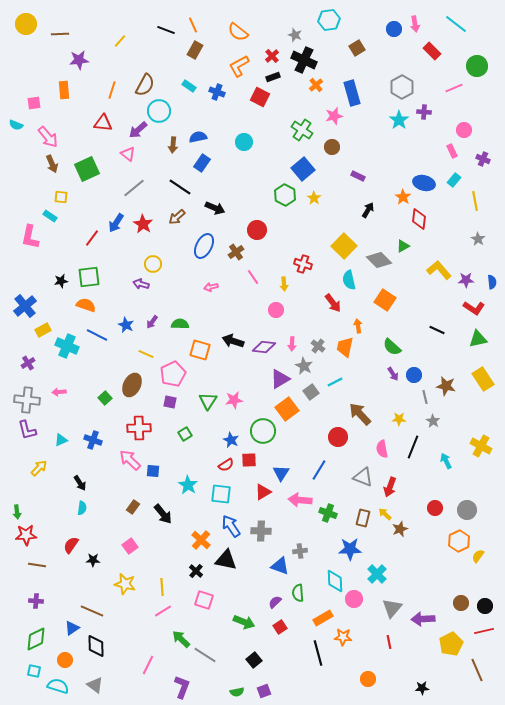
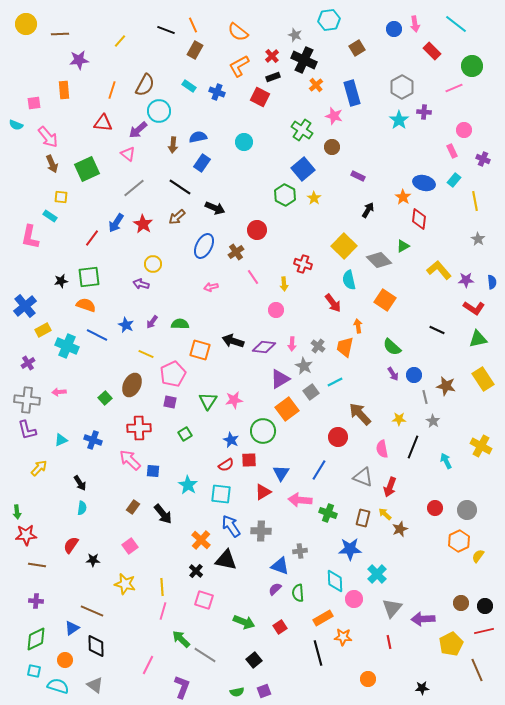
green circle at (477, 66): moved 5 px left
pink star at (334, 116): rotated 30 degrees clockwise
purple semicircle at (275, 602): moved 13 px up
pink line at (163, 611): rotated 42 degrees counterclockwise
